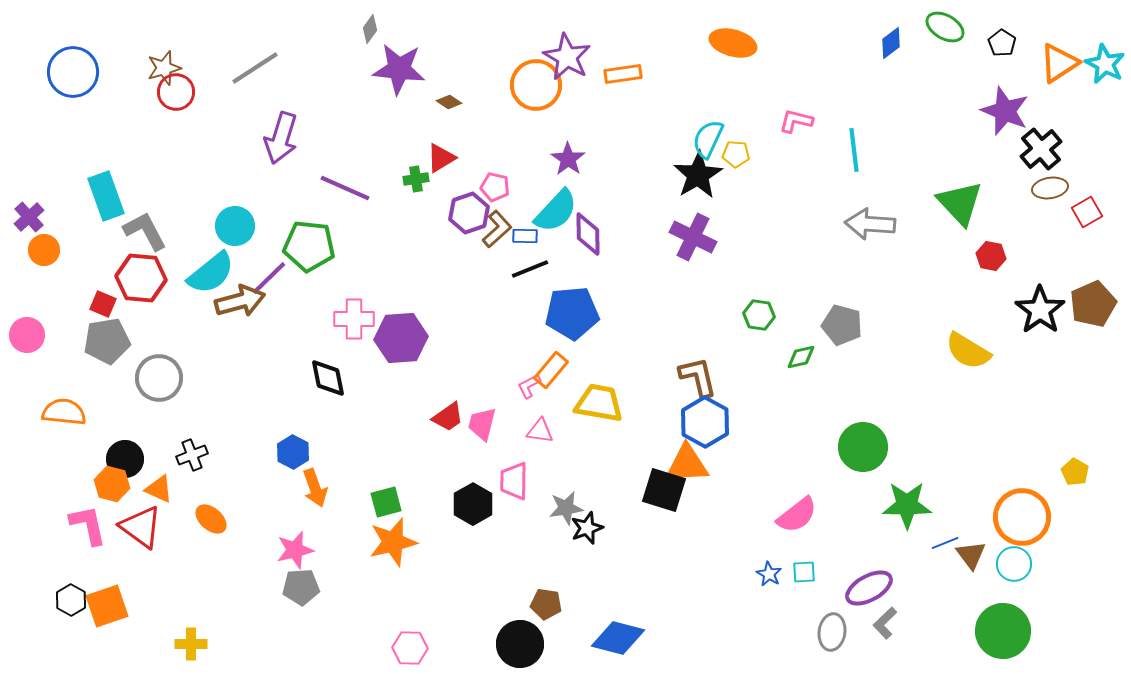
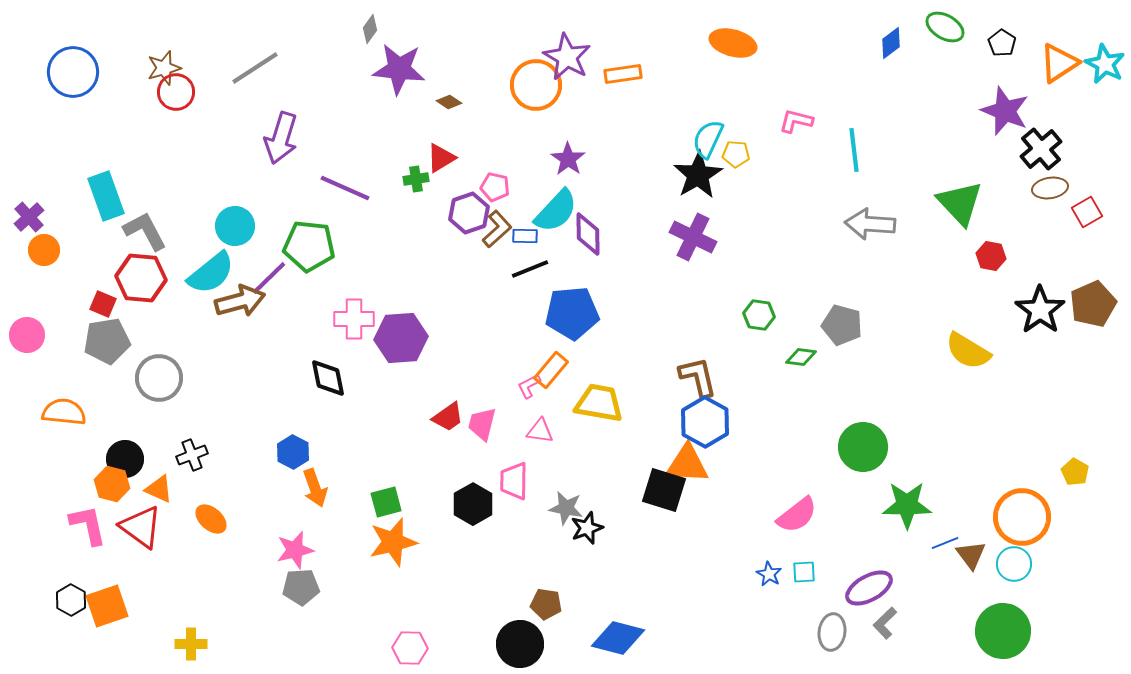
green diamond at (801, 357): rotated 20 degrees clockwise
orange triangle at (687, 464): rotated 6 degrees clockwise
gray star at (566, 508): rotated 20 degrees clockwise
